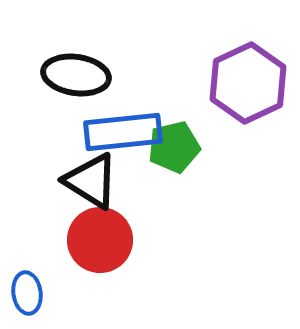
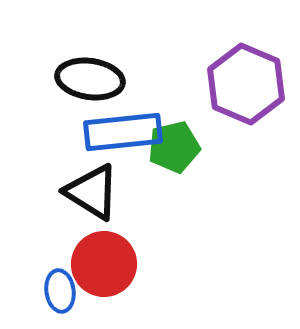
black ellipse: moved 14 px right, 4 px down
purple hexagon: moved 2 px left, 1 px down; rotated 12 degrees counterclockwise
black triangle: moved 1 px right, 11 px down
red circle: moved 4 px right, 24 px down
blue ellipse: moved 33 px right, 2 px up
